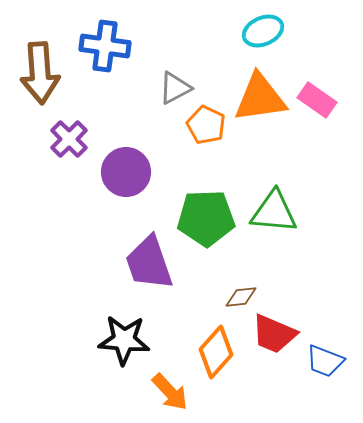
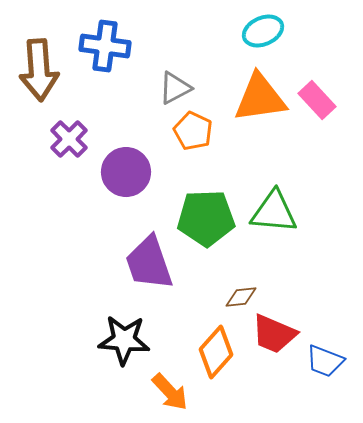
brown arrow: moved 1 px left, 3 px up
pink rectangle: rotated 12 degrees clockwise
orange pentagon: moved 13 px left, 6 px down
